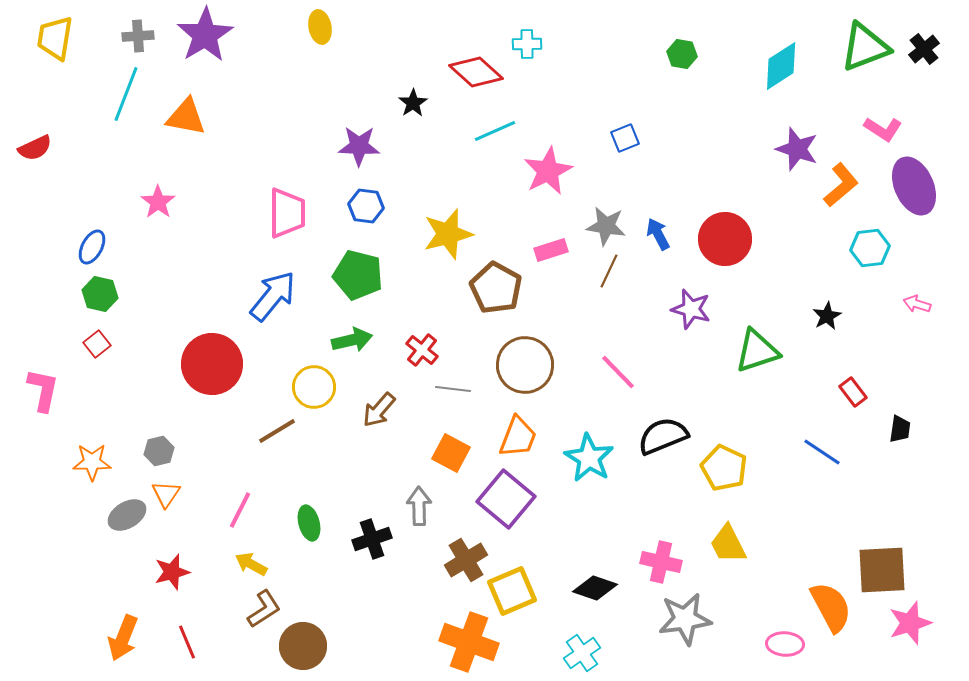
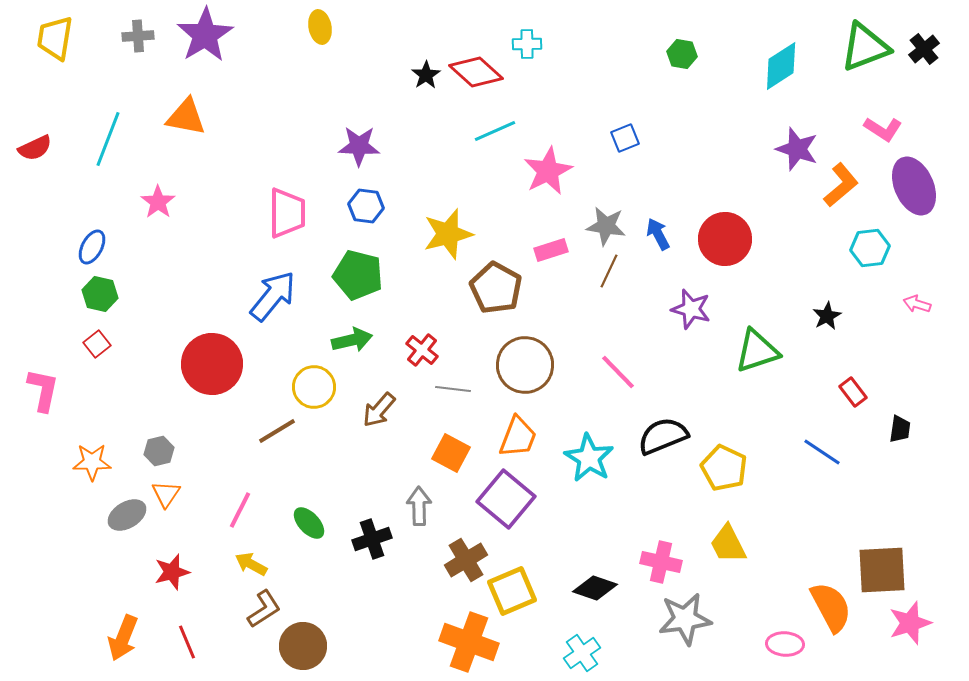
cyan line at (126, 94): moved 18 px left, 45 px down
black star at (413, 103): moved 13 px right, 28 px up
green ellipse at (309, 523): rotated 28 degrees counterclockwise
